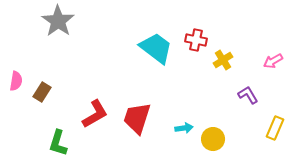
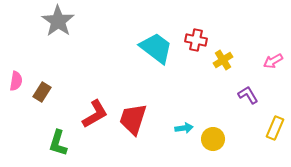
red trapezoid: moved 4 px left, 1 px down
